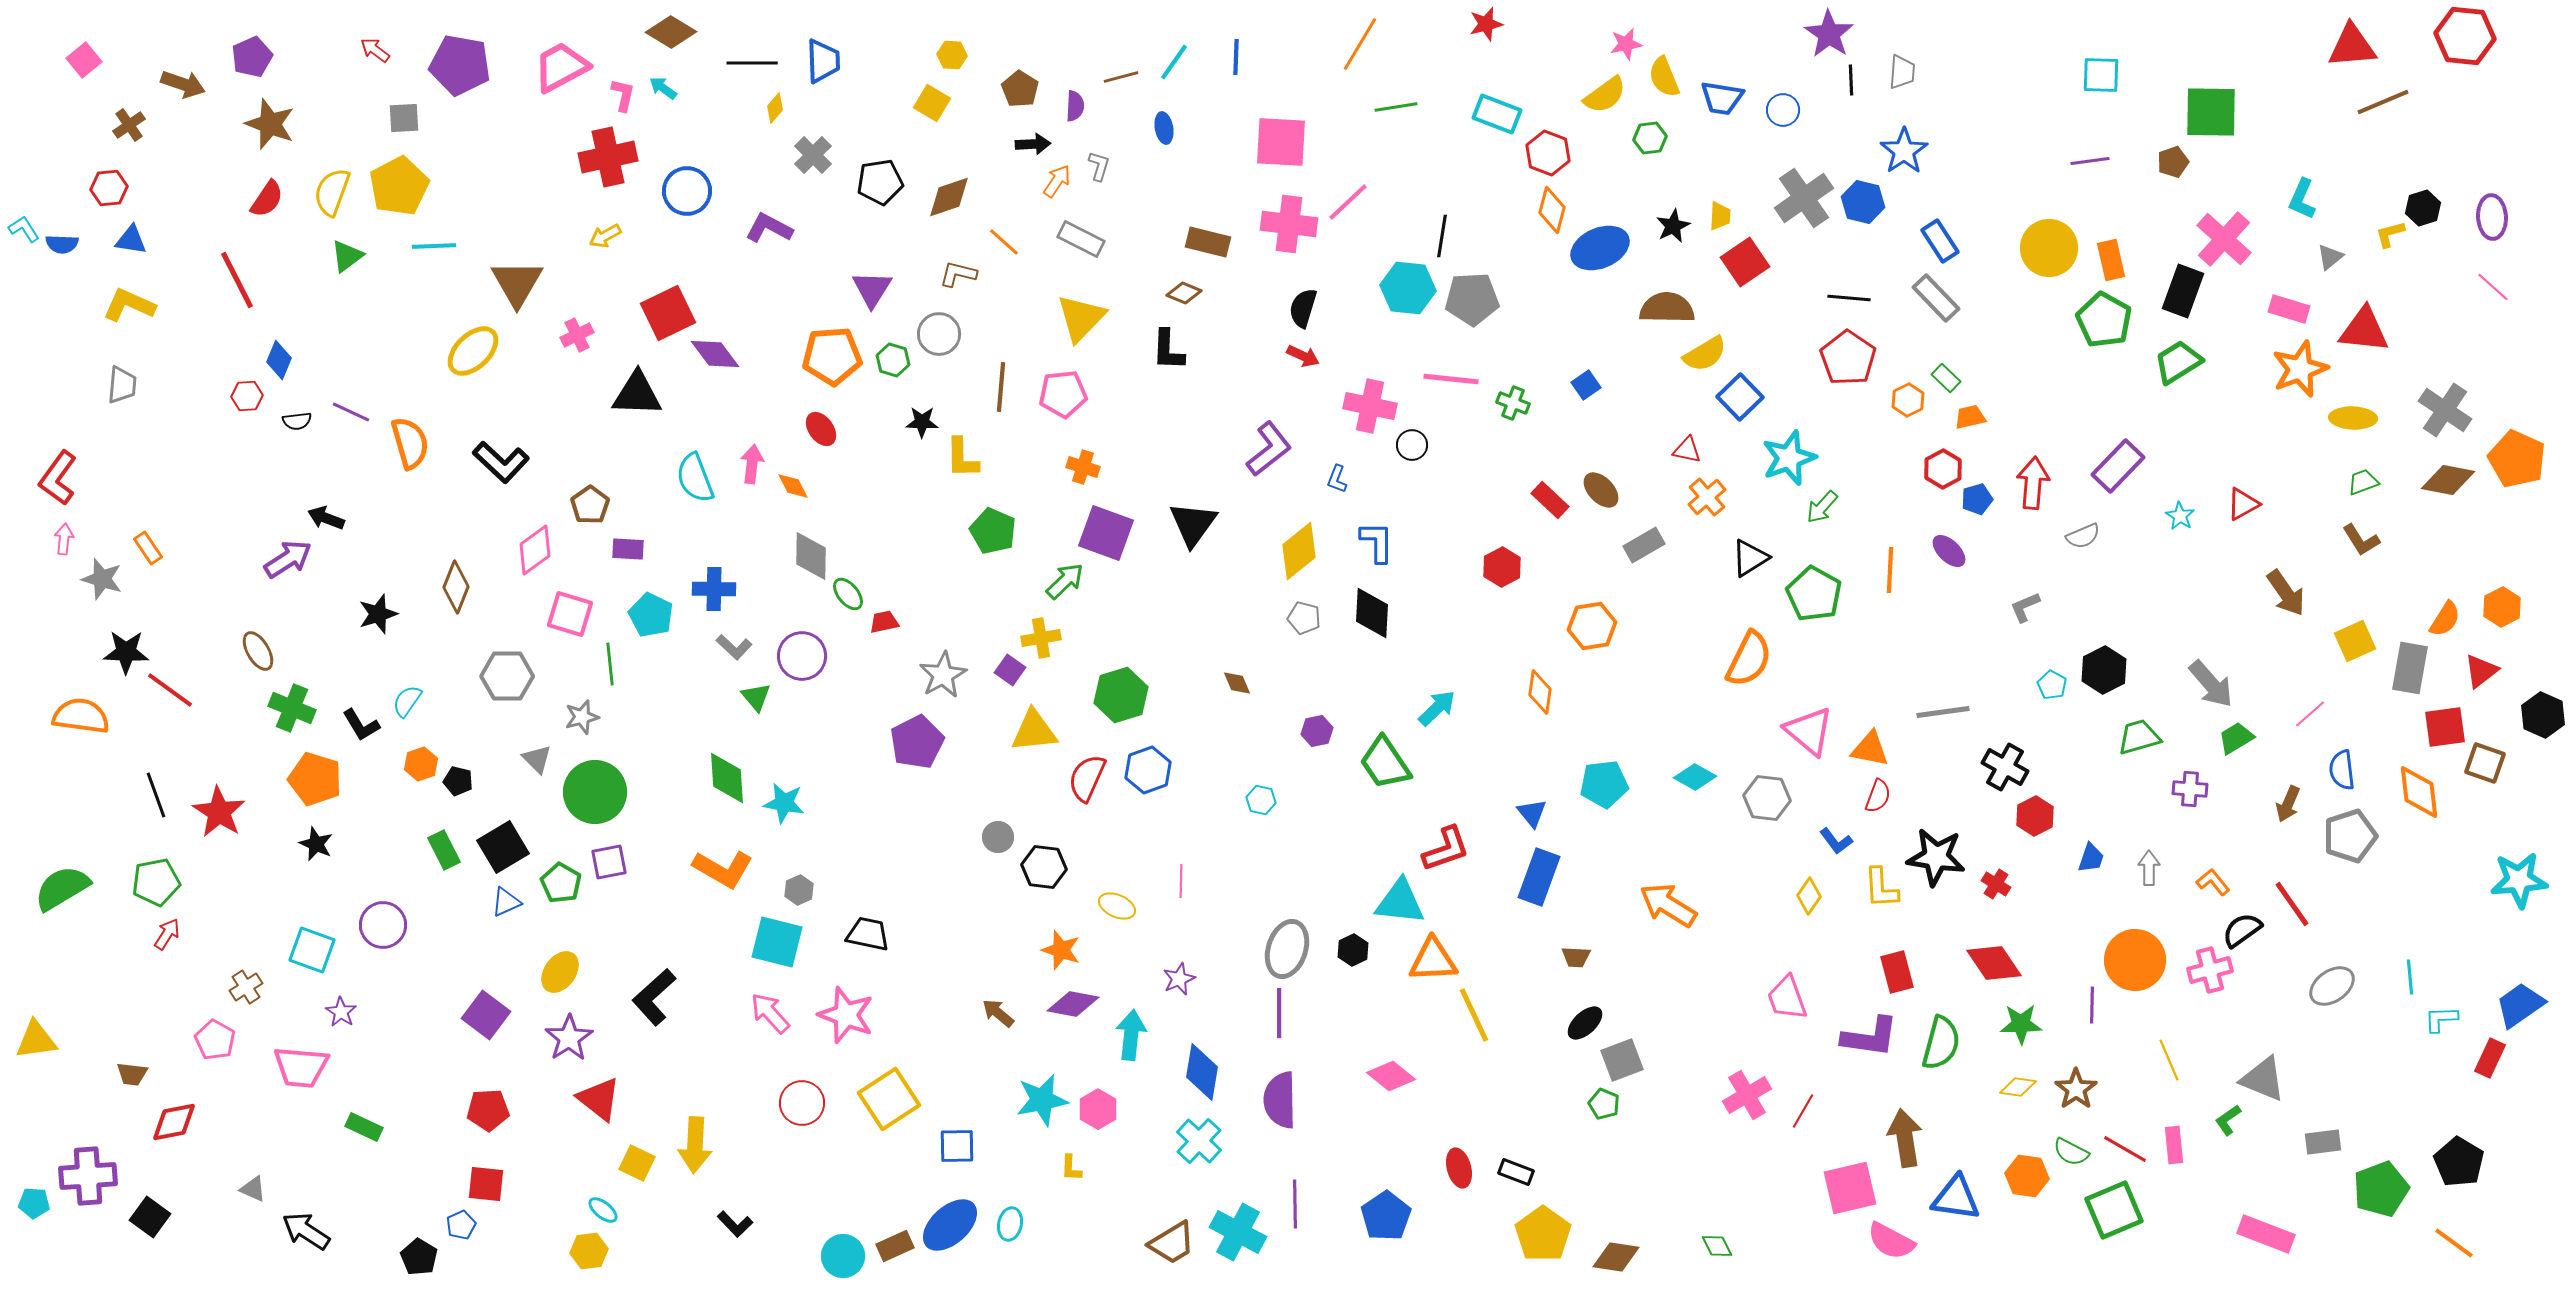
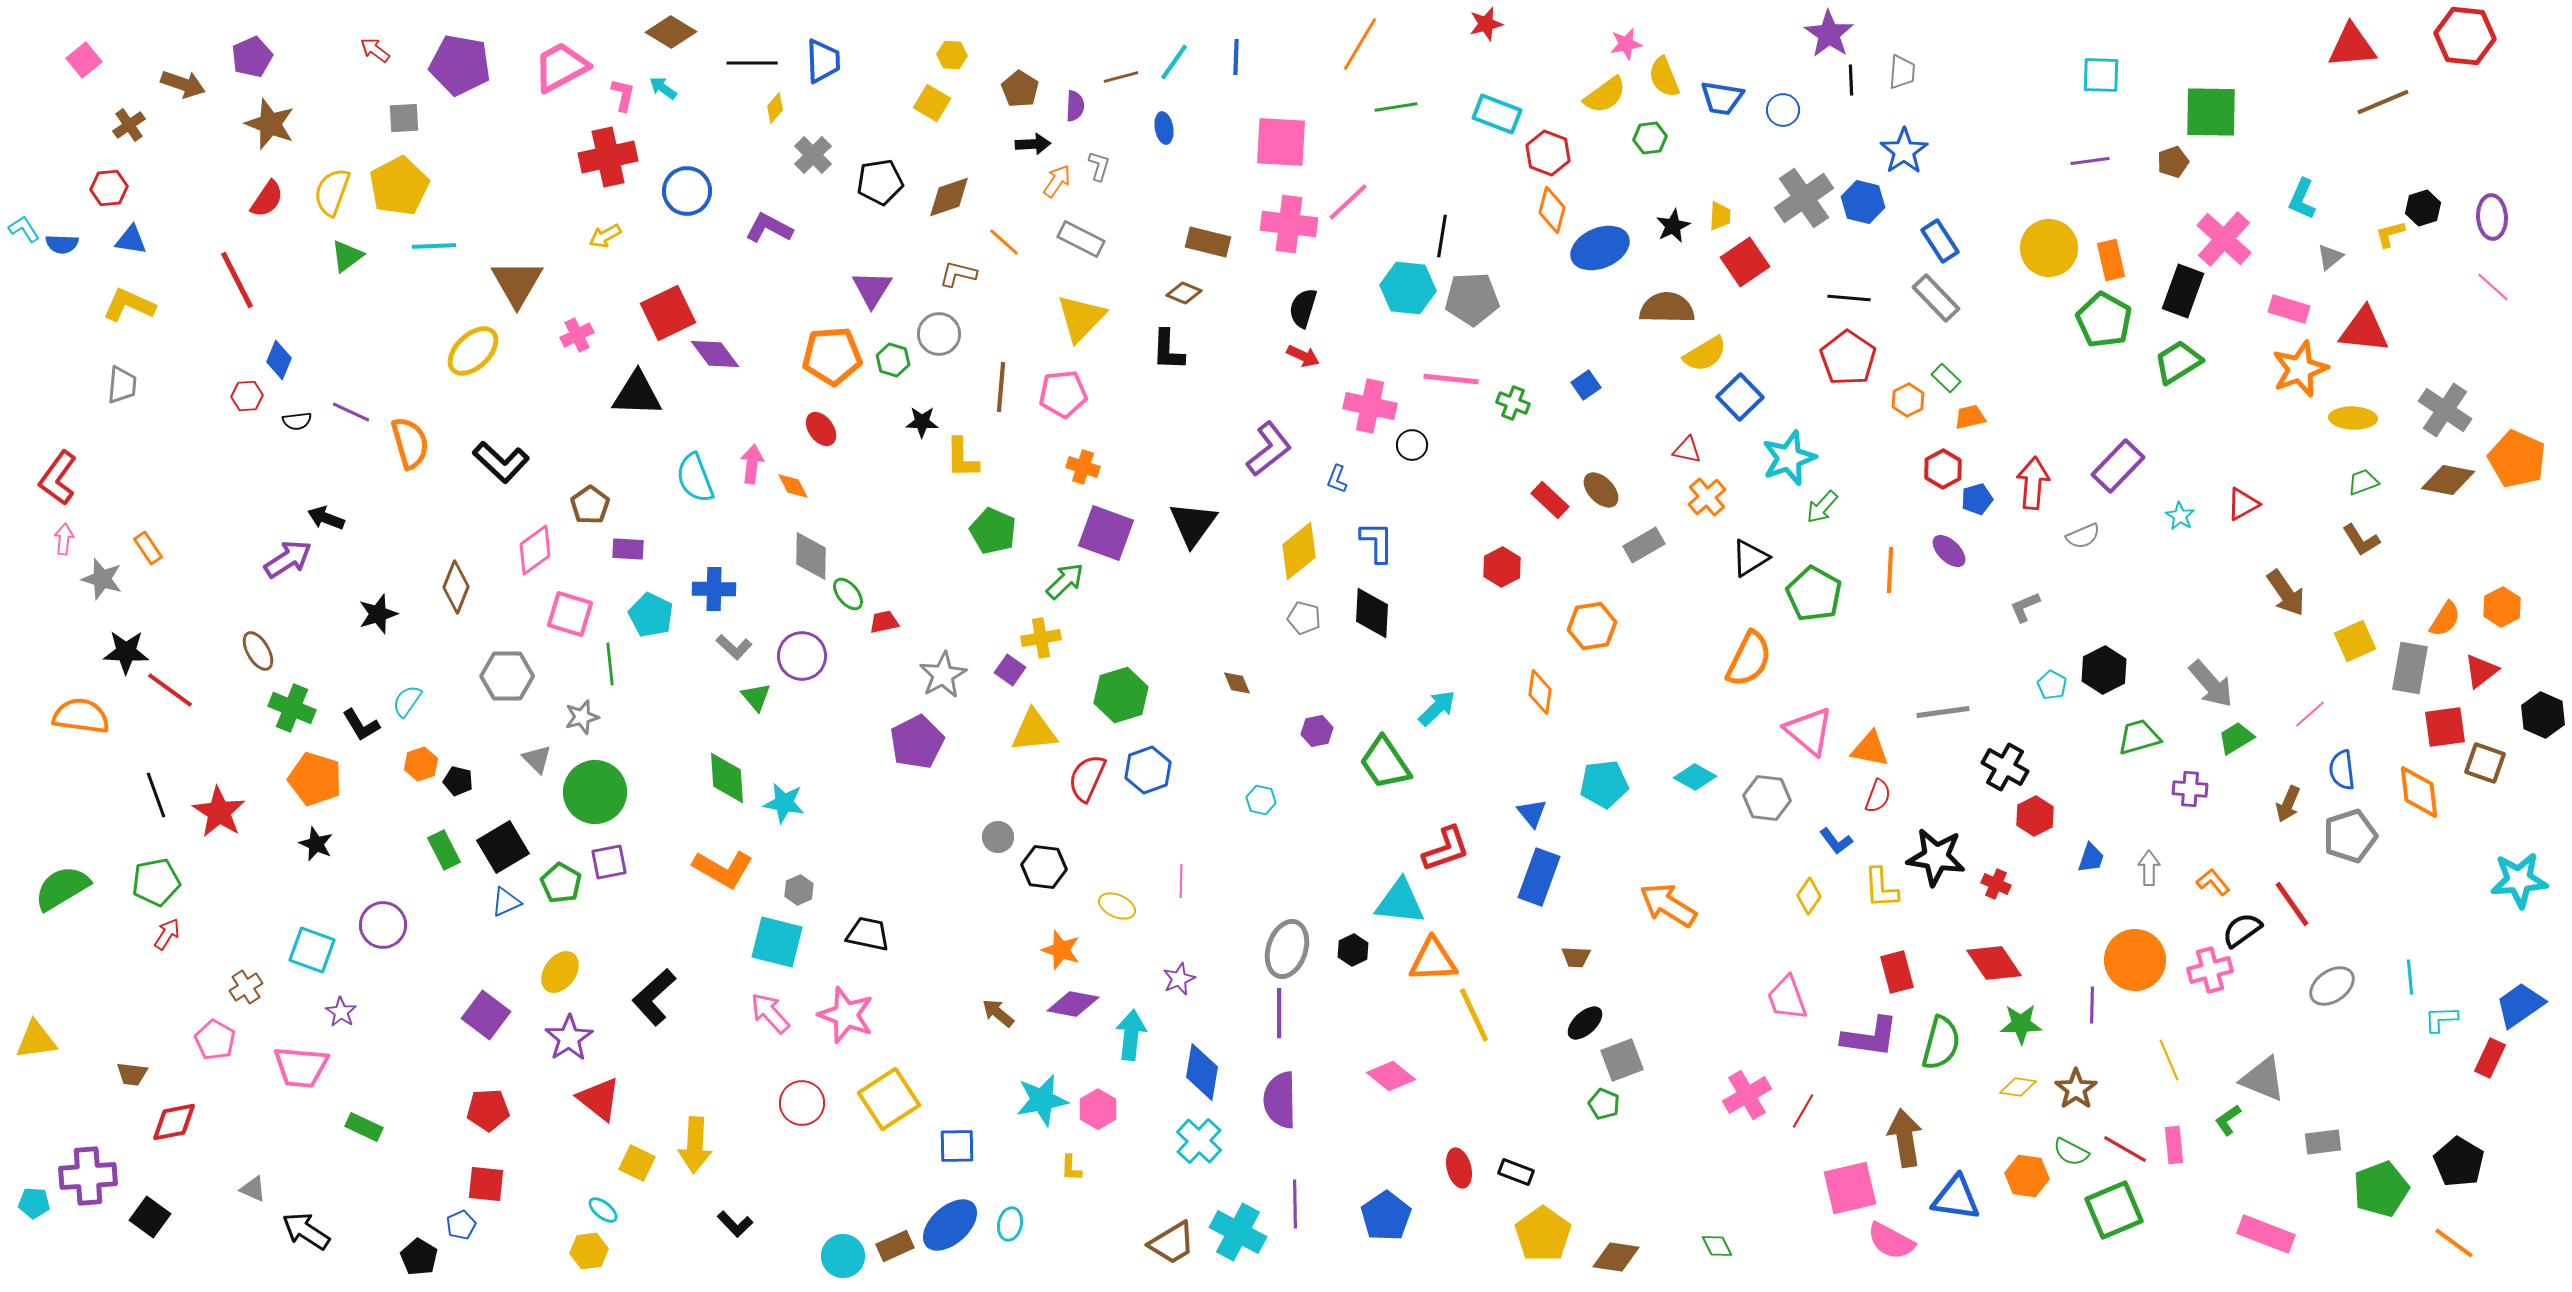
red cross at (1996, 884): rotated 8 degrees counterclockwise
